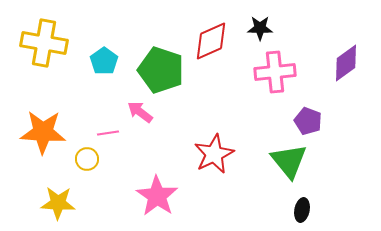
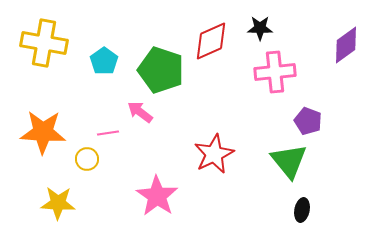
purple diamond: moved 18 px up
